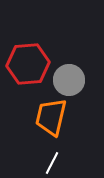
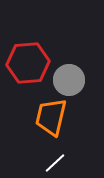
red hexagon: moved 1 px up
white line: moved 3 px right; rotated 20 degrees clockwise
